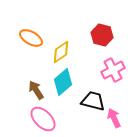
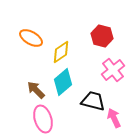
red hexagon: moved 1 px down
pink cross: rotated 10 degrees counterclockwise
brown arrow: rotated 12 degrees counterclockwise
pink ellipse: rotated 28 degrees clockwise
